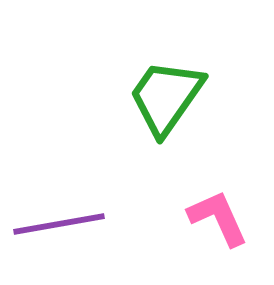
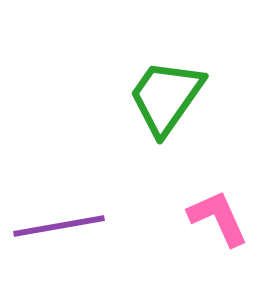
purple line: moved 2 px down
